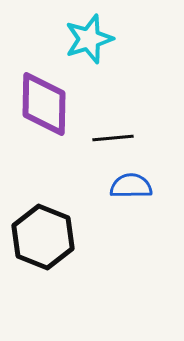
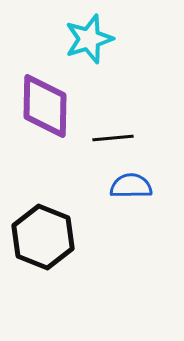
purple diamond: moved 1 px right, 2 px down
